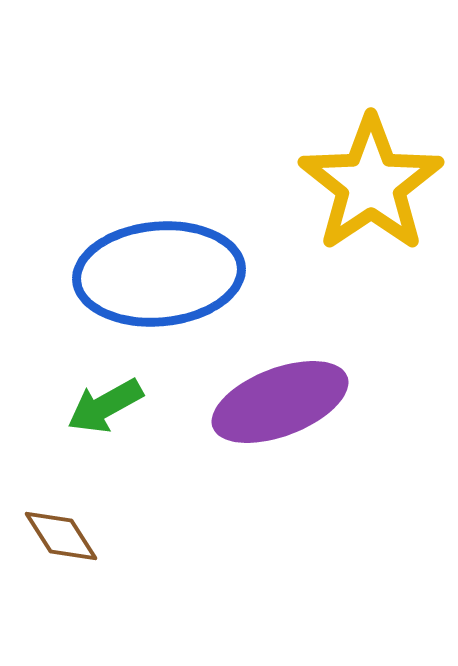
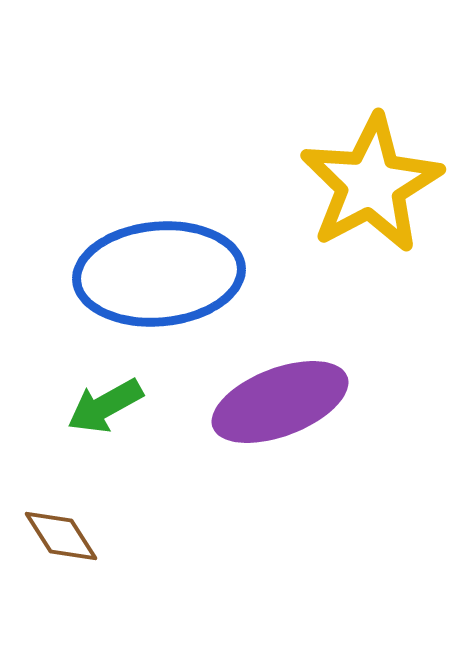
yellow star: rotated 6 degrees clockwise
